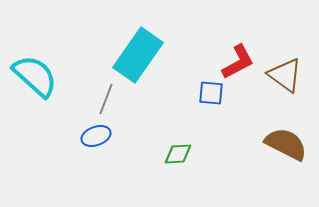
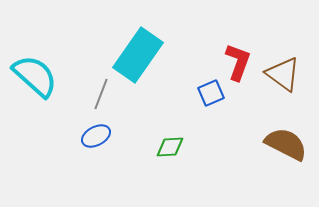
red L-shape: rotated 42 degrees counterclockwise
brown triangle: moved 2 px left, 1 px up
blue square: rotated 28 degrees counterclockwise
gray line: moved 5 px left, 5 px up
blue ellipse: rotated 8 degrees counterclockwise
green diamond: moved 8 px left, 7 px up
